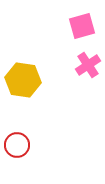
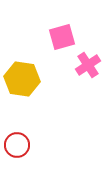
pink square: moved 20 px left, 11 px down
yellow hexagon: moved 1 px left, 1 px up
